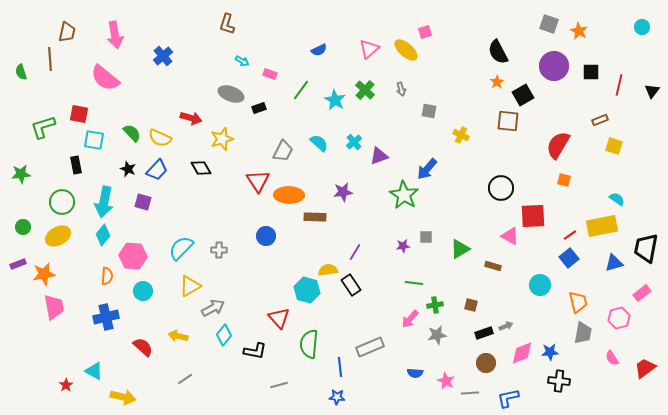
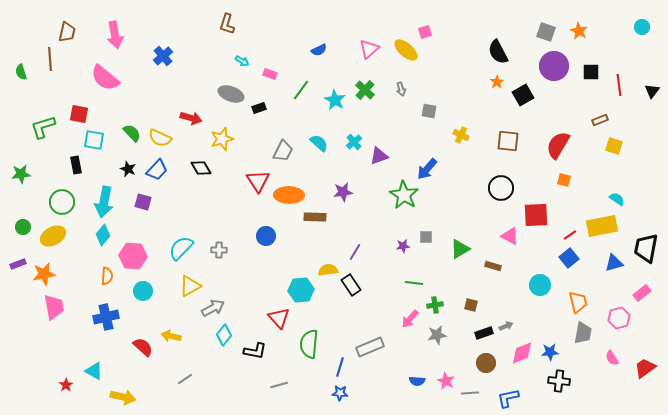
gray square at (549, 24): moved 3 px left, 8 px down
red line at (619, 85): rotated 20 degrees counterclockwise
brown square at (508, 121): moved 20 px down
red square at (533, 216): moved 3 px right, 1 px up
yellow ellipse at (58, 236): moved 5 px left
cyan hexagon at (307, 290): moved 6 px left; rotated 20 degrees counterclockwise
yellow arrow at (178, 336): moved 7 px left
blue line at (340, 367): rotated 24 degrees clockwise
blue semicircle at (415, 373): moved 2 px right, 8 px down
blue star at (337, 397): moved 3 px right, 4 px up
